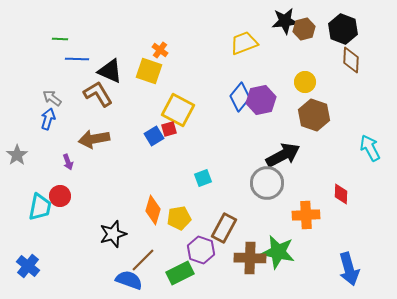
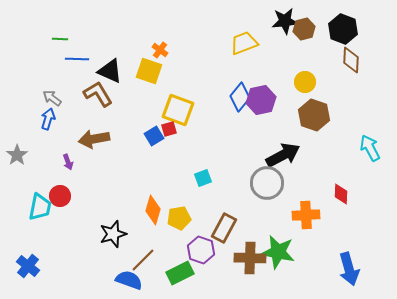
yellow square at (178, 110): rotated 8 degrees counterclockwise
